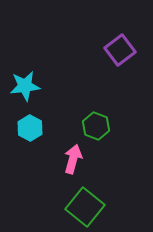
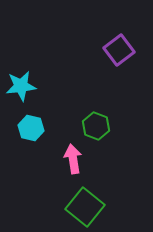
purple square: moved 1 px left
cyan star: moved 4 px left
cyan hexagon: moved 1 px right; rotated 15 degrees counterclockwise
pink arrow: rotated 24 degrees counterclockwise
